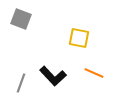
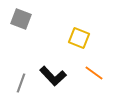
yellow square: rotated 10 degrees clockwise
orange line: rotated 12 degrees clockwise
